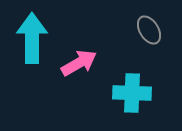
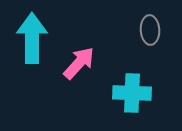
gray ellipse: moved 1 px right; rotated 28 degrees clockwise
pink arrow: rotated 18 degrees counterclockwise
